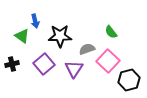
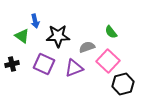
black star: moved 2 px left
gray semicircle: moved 2 px up
purple square: rotated 25 degrees counterclockwise
purple triangle: moved 1 px up; rotated 36 degrees clockwise
black hexagon: moved 6 px left, 4 px down
